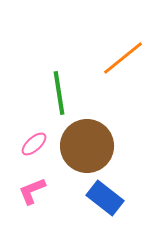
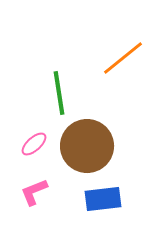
pink L-shape: moved 2 px right, 1 px down
blue rectangle: moved 2 px left, 1 px down; rotated 45 degrees counterclockwise
